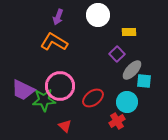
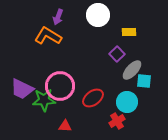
orange L-shape: moved 6 px left, 6 px up
purple trapezoid: moved 1 px left, 1 px up
red triangle: rotated 40 degrees counterclockwise
